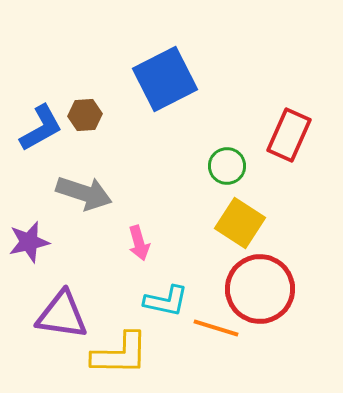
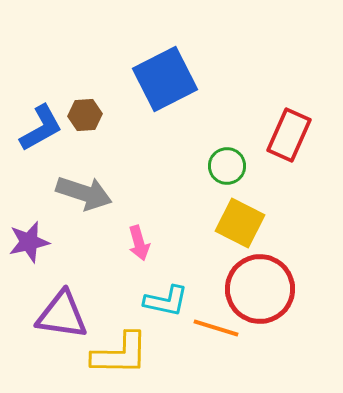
yellow square: rotated 6 degrees counterclockwise
